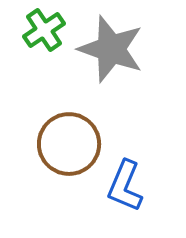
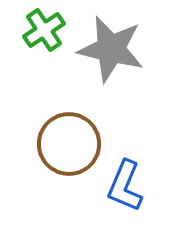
gray star: rotated 6 degrees counterclockwise
